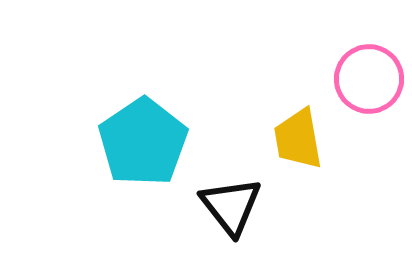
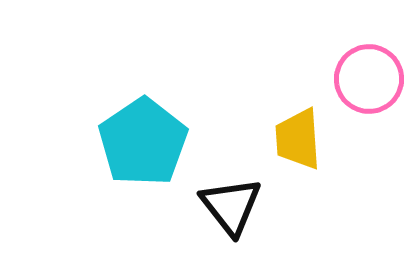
yellow trapezoid: rotated 6 degrees clockwise
